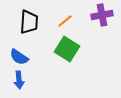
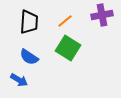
green square: moved 1 px right, 1 px up
blue semicircle: moved 10 px right
blue arrow: rotated 54 degrees counterclockwise
